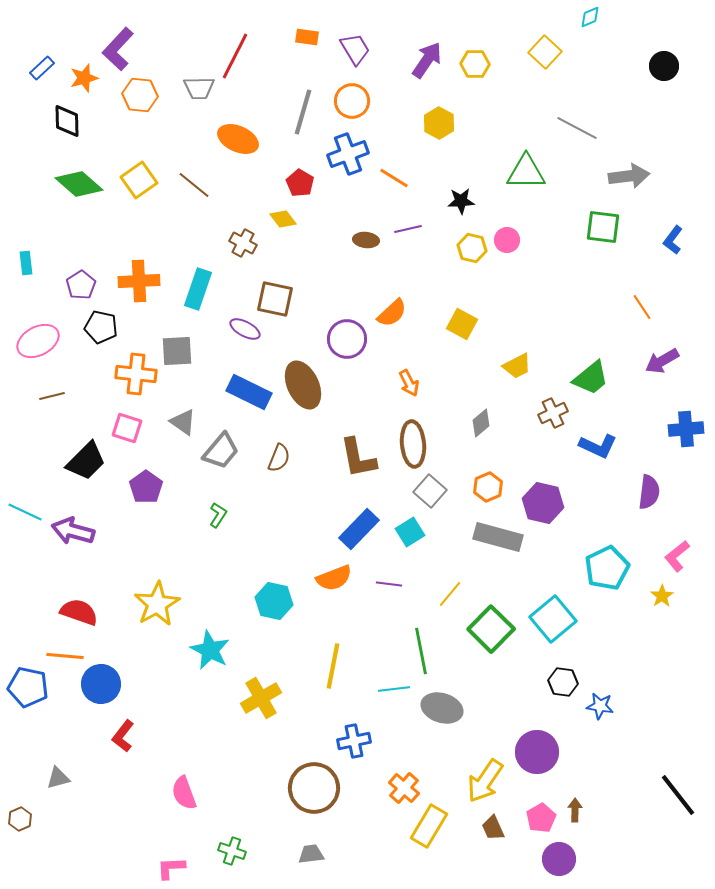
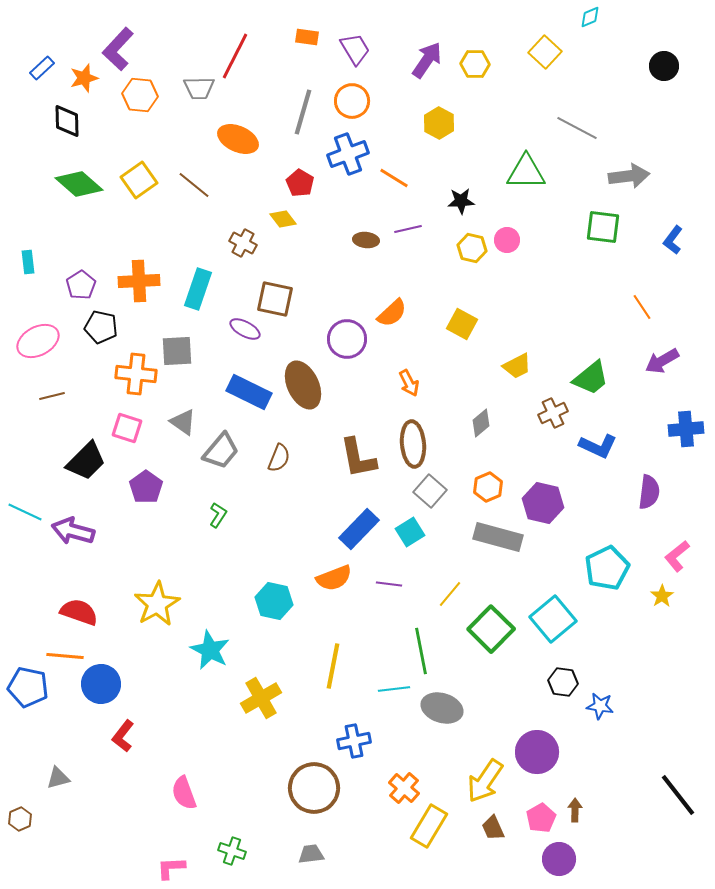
cyan rectangle at (26, 263): moved 2 px right, 1 px up
